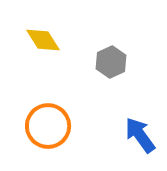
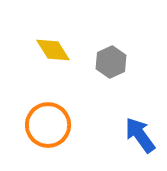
yellow diamond: moved 10 px right, 10 px down
orange circle: moved 1 px up
